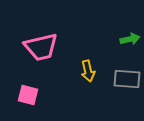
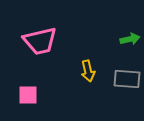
pink trapezoid: moved 1 px left, 6 px up
pink square: rotated 15 degrees counterclockwise
